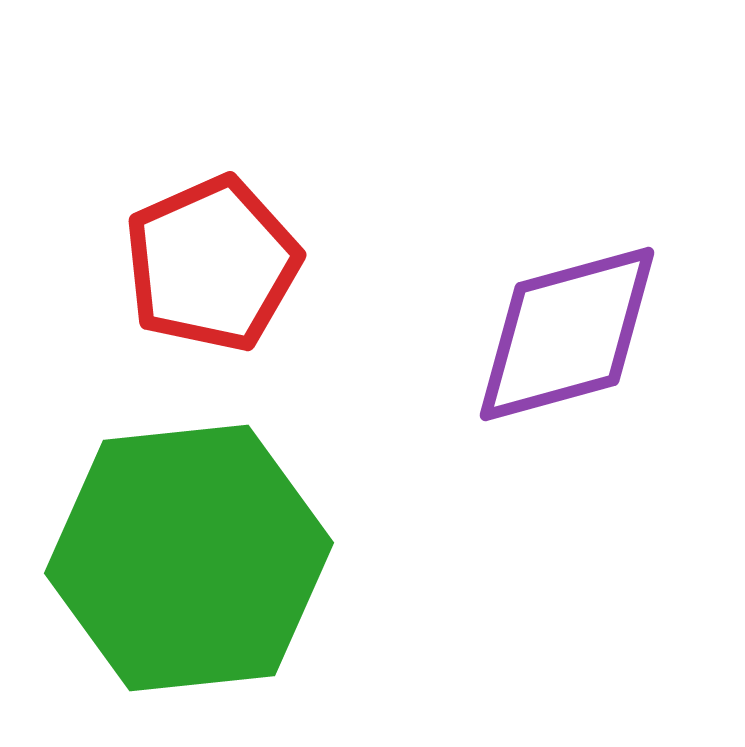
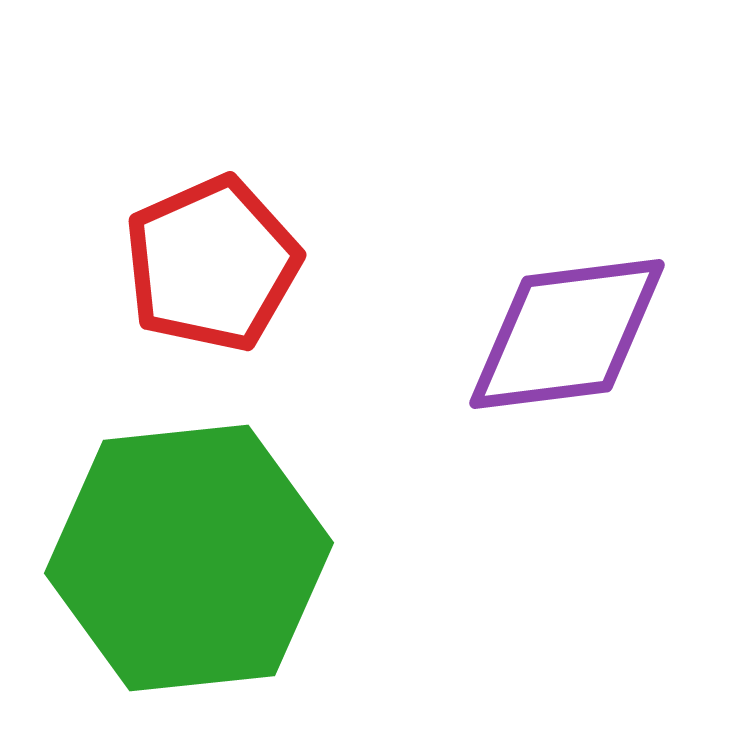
purple diamond: rotated 8 degrees clockwise
